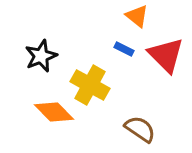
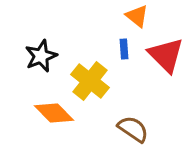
blue rectangle: rotated 60 degrees clockwise
yellow cross: moved 4 px up; rotated 9 degrees clockwise
orange diamond: moved 1 px down
brown semicircle: moved 7 px left
